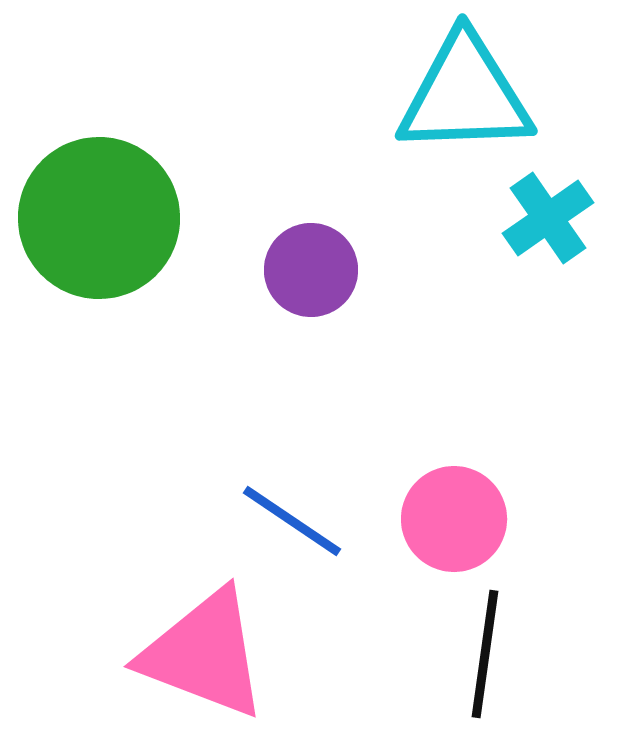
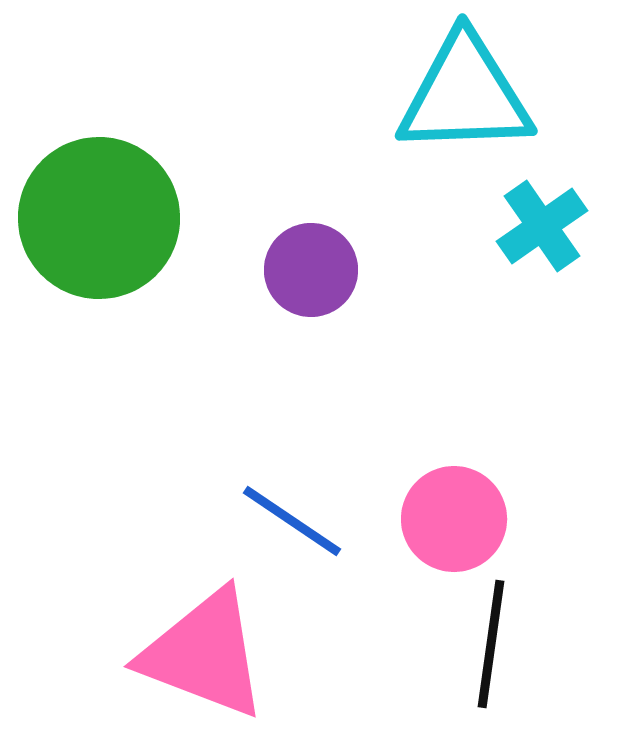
cyan cross: moved 6 px left, 8 px down
black line: moved 6 px right, 10 px up
